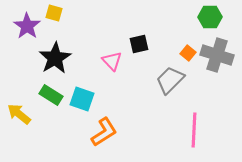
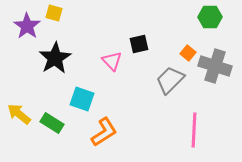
gray cross: moved 2 px left, 11 px down
green rectangle: moved 1 px right, 28 px down
